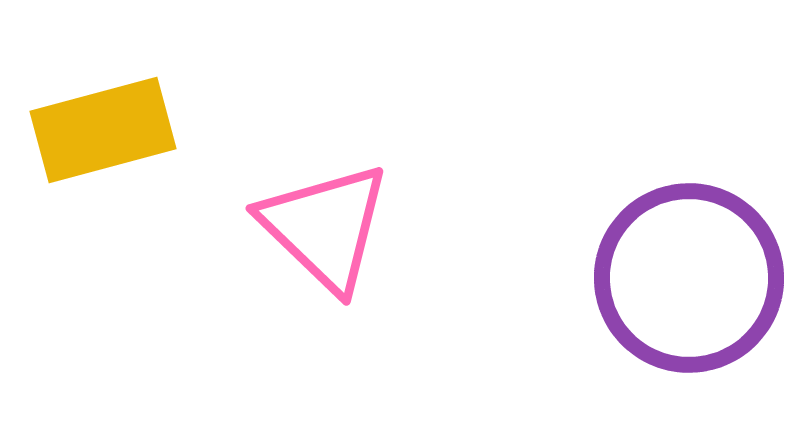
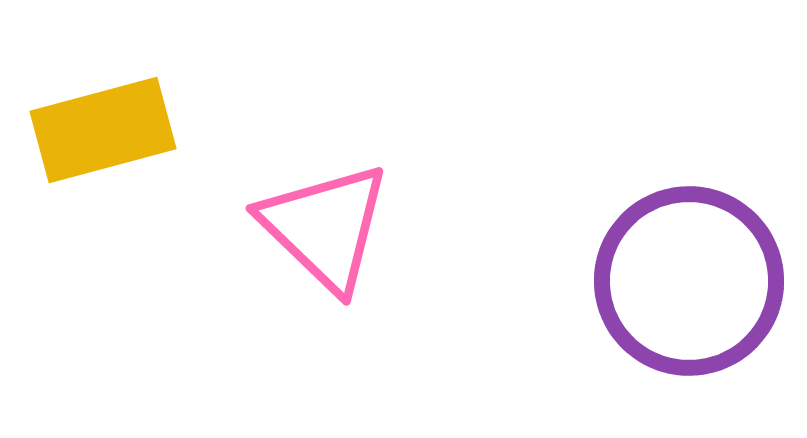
purple circle: moved 3 px down
